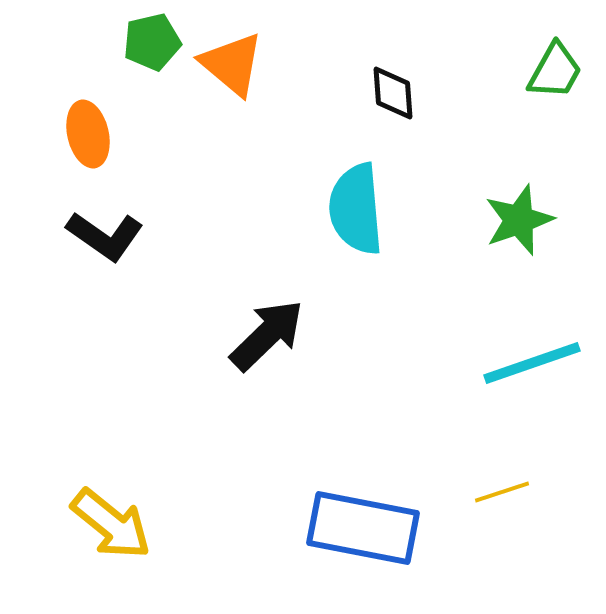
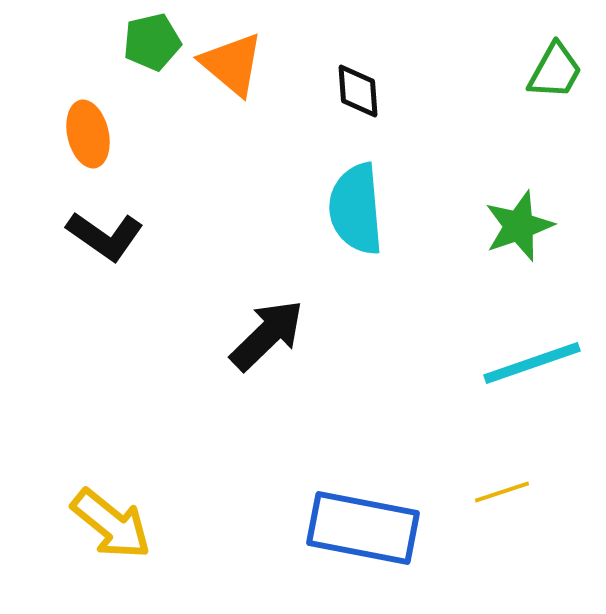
black diamond: moved 35 px left, 2 px up
green star: moved 6 px down
